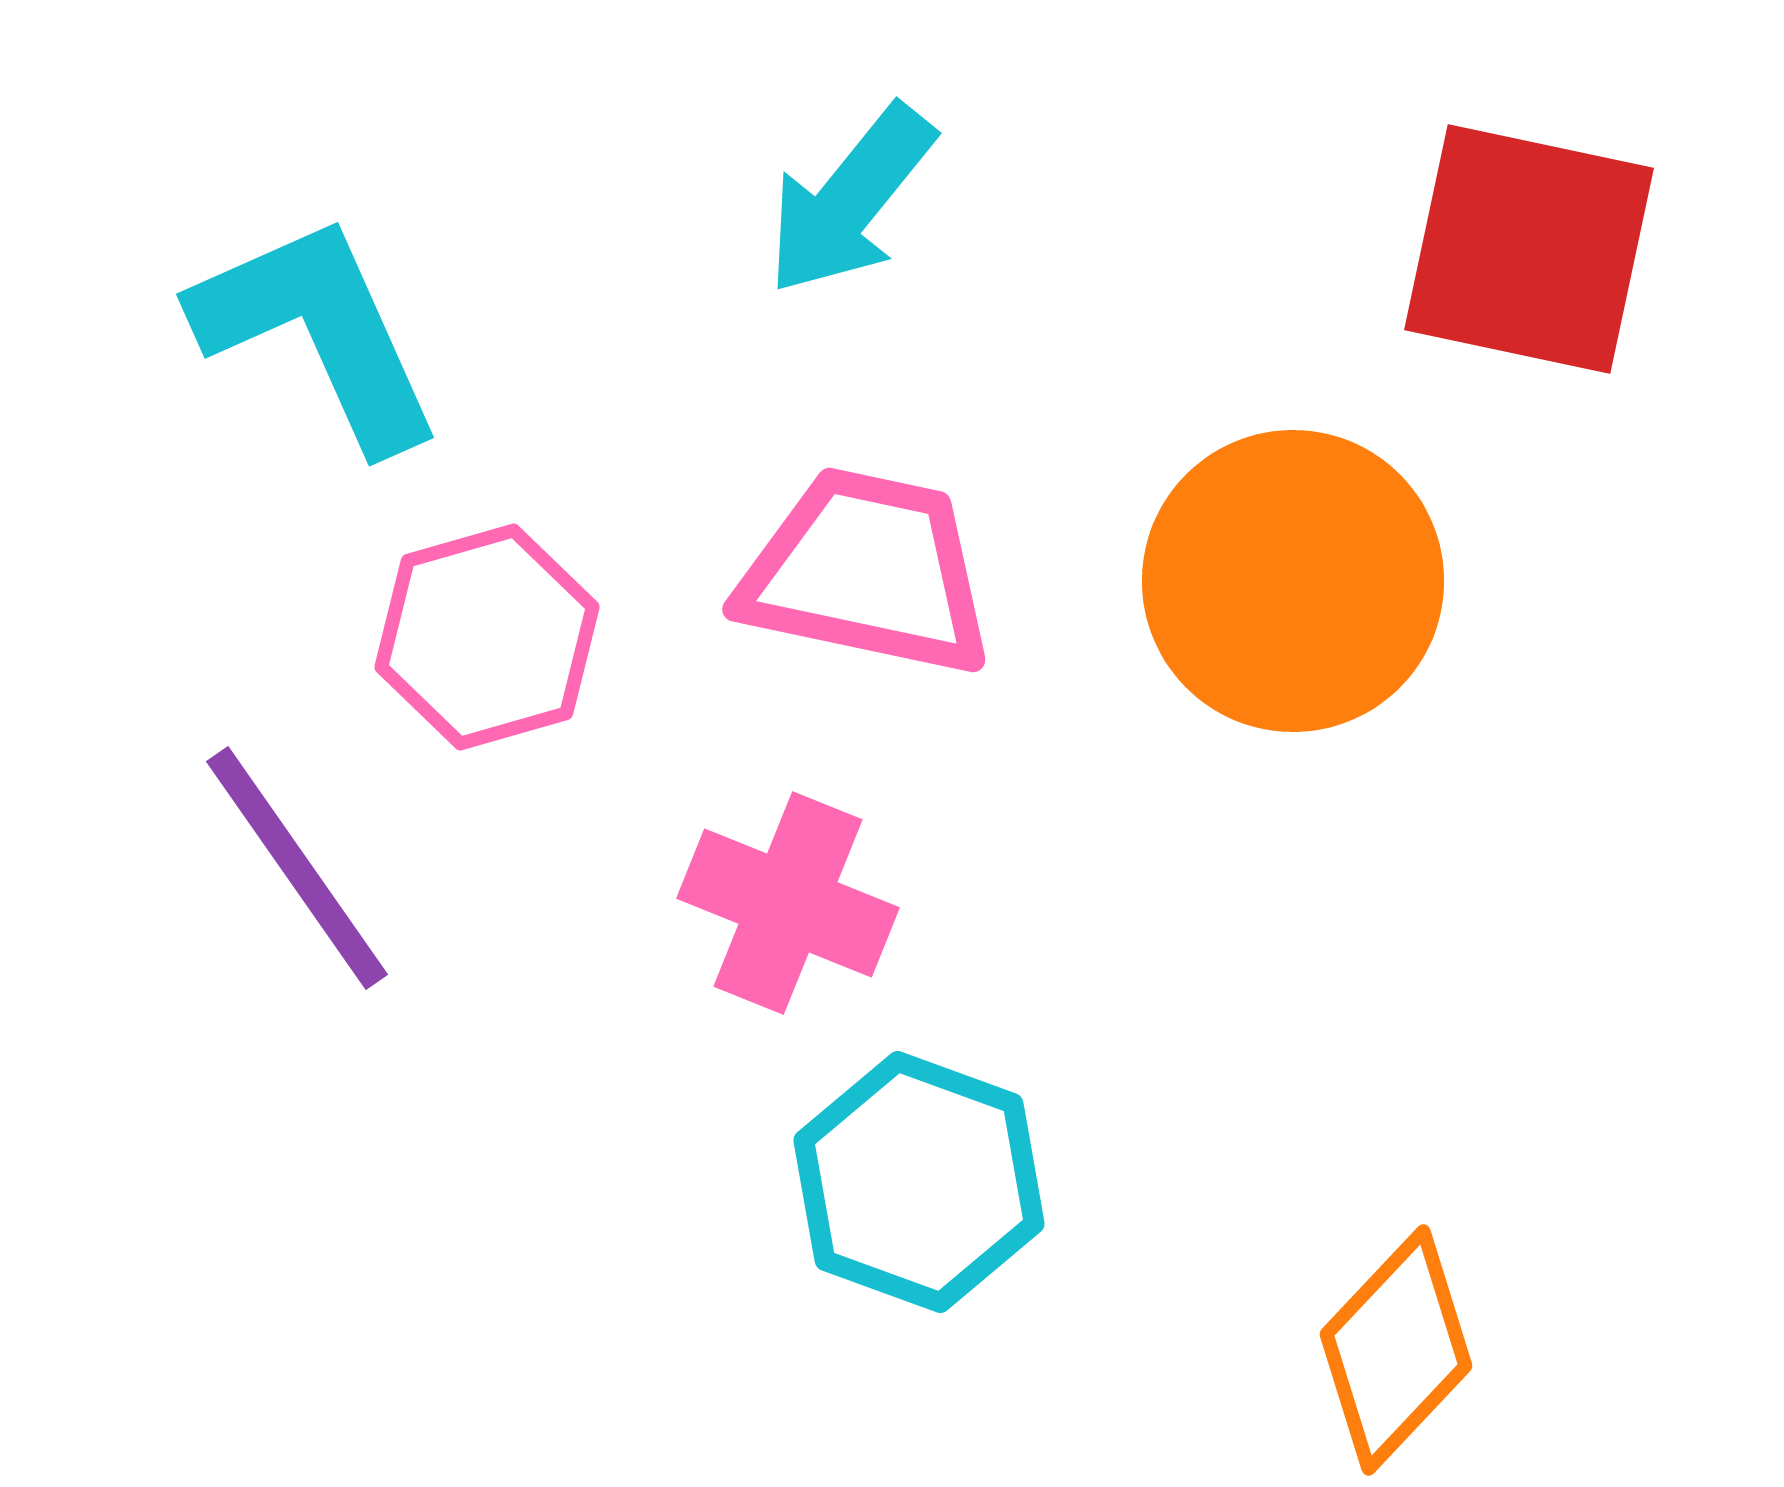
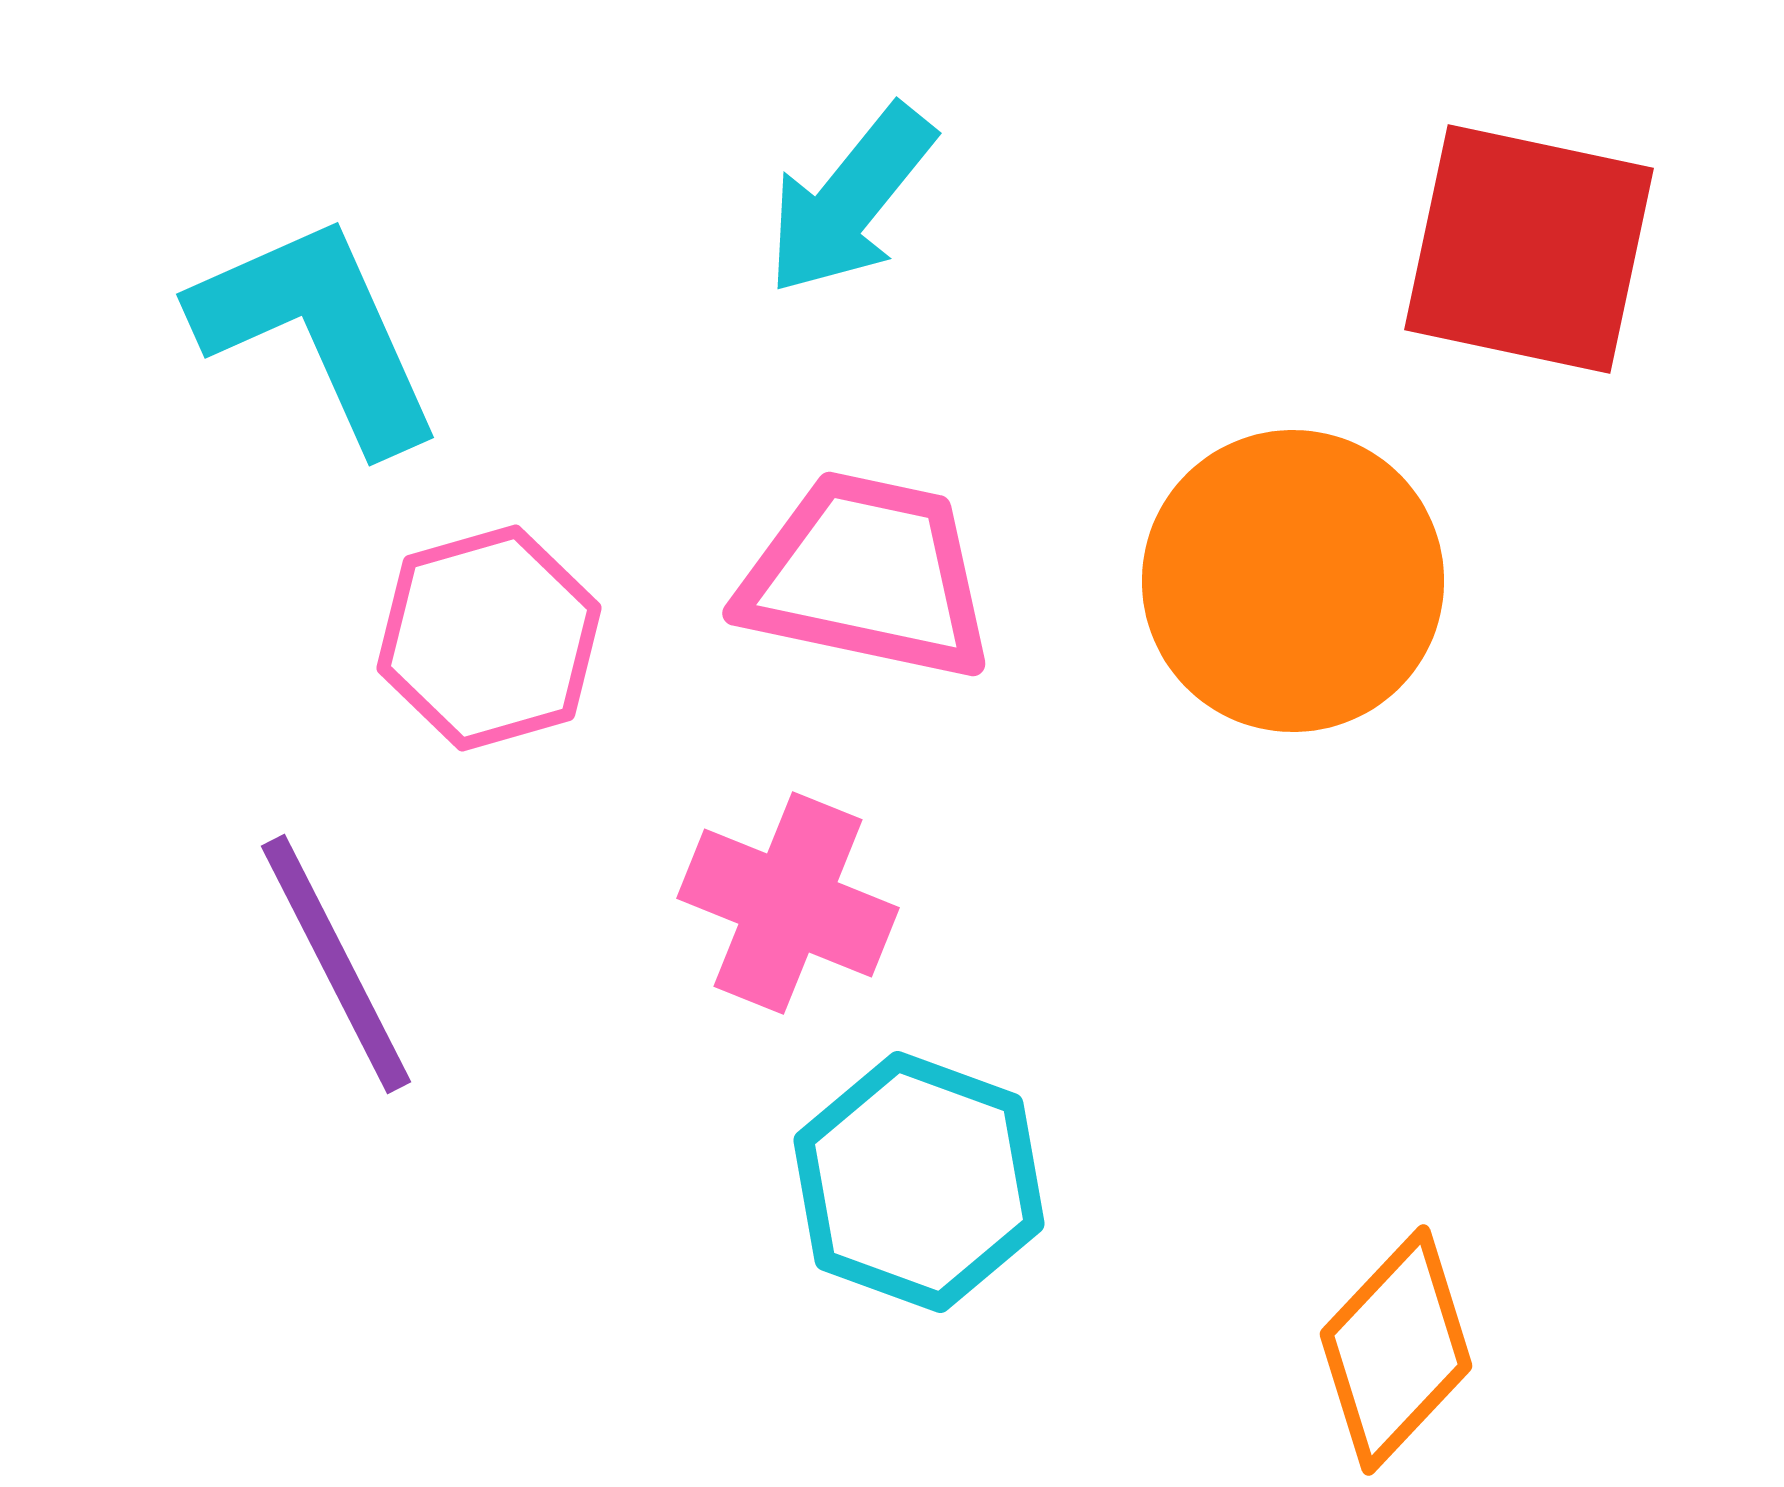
pink trapezoid: moved 4 px down
pink hexagon: moved 2 px right, 1 px down
purple line: moved 39 px right, 96 px down; rotated 8 degrees clockwise
